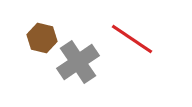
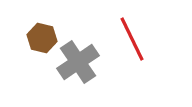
red line: rotated 30 degrees clockwise
